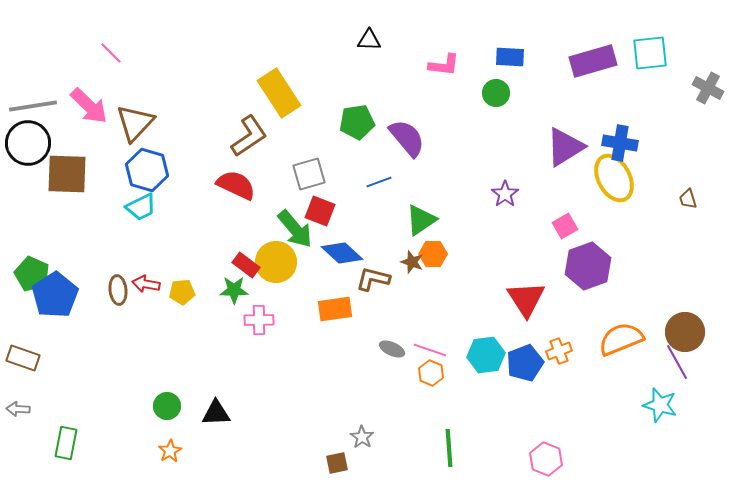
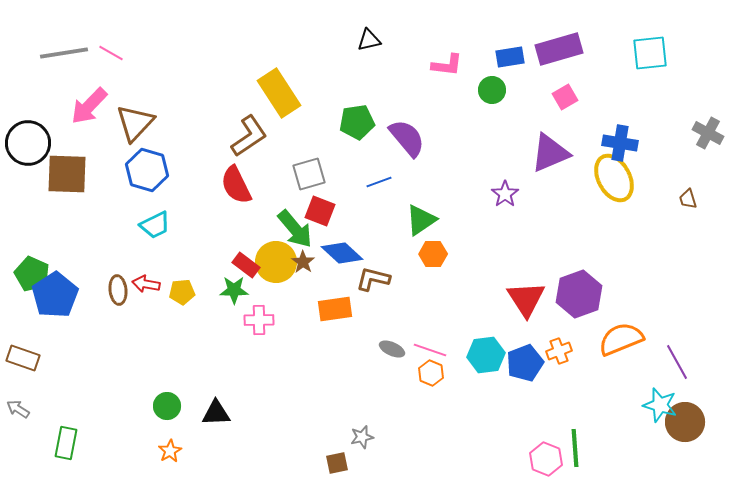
black triangle at (369, 40): rotated 15 degrees counterclockwise
pink line at (111, 53): rotated 15 degrees counterclockwise
blue rectangle at (510, 57): rotated 12 degrees counterclockwise
purple rectangle at (593, 61): moved 34 px left, 12 px up
pink L-shape at (444, 65): moved 3 px right
gray cross at (708, 88): moved 45 px down
green circle at (496, 93): moved 4 px left, 3 px up
gray line at (33, 106): moved 31 px right, 53 px up
pink arrow at (89, 106): rotated 90 degrees clockwise
purple triangle at (565, 147): moved 15 px left, 6 px down; rotated 9 degrees clockwise
red semicircle at (236, 185): rotated 141 degrees counterclockwise
cyan trapezoid at (141, 207): moved 14 px right, 18 px down
pink square at (565, 226): moved 129 px up
brown star at (412, 262): moved 109 px left; rotated 15 degrees clockwise
purple hexagon at (588, 266): moved 9 px left, 28 px down
brown circle at (685, 332): moved 90 px down
gray arrow at (18, 409): rotated 30 degrees clockwise
gray star at (362, 437): rotated 25 degrees clockwise
green line at (449, 448): moved 126 px right
